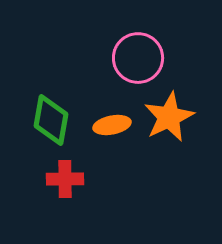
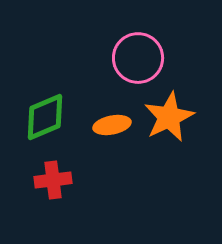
green diamond: moved 6 px left, 3 px up; rotated 57 degrees clockwise
red cross: moved 12 px left, 1 px down; rotated 6 degrees counterclockwise
